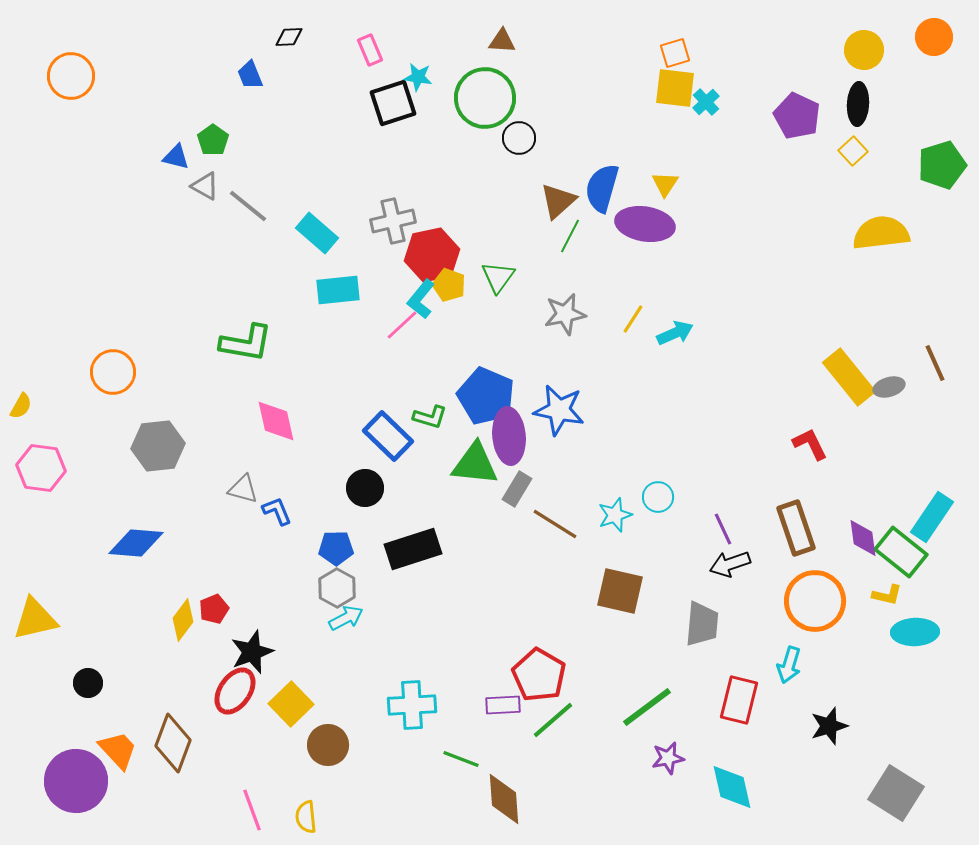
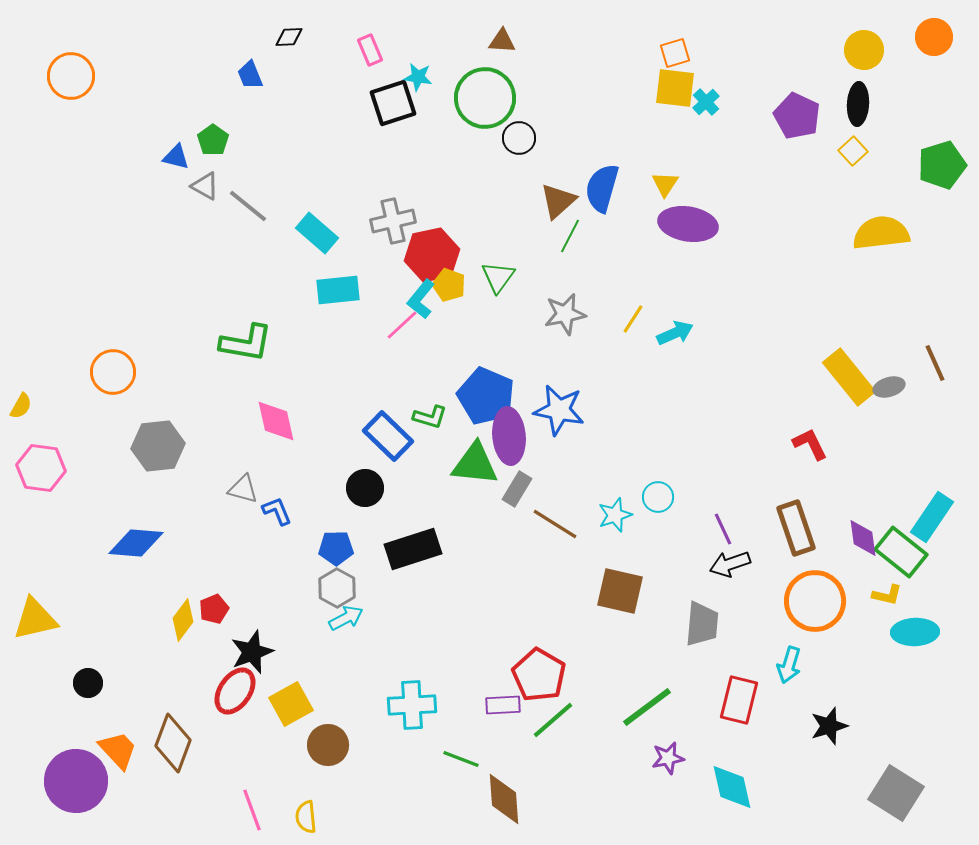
purple ellipse at (645, 224): moved 43 px right
yellow square at (291, 704): rotated 15 degrees clockwise
